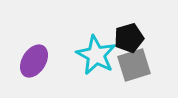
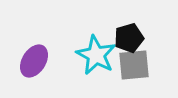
gray square: rotated 12 degrees clockwise
